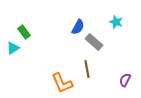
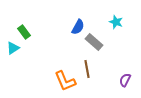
orange L-shape: moved 3 px right, 2 px up
